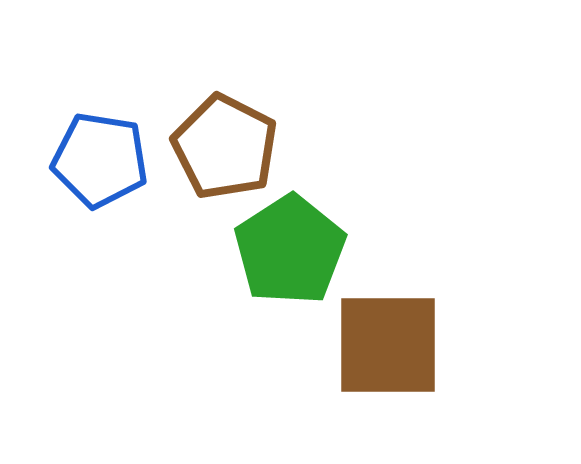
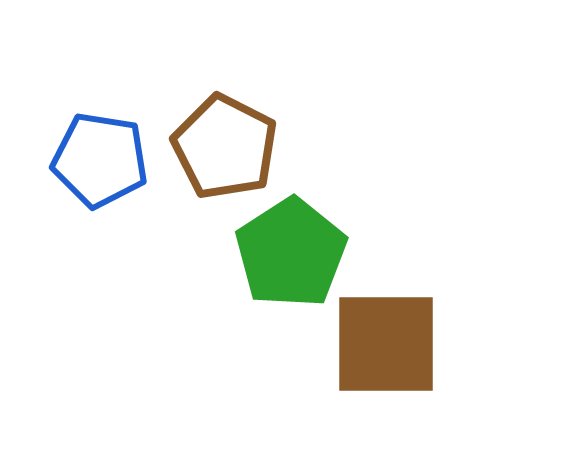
green pentagon: moved 1 px right, 3 px down
brown square: moved 2 px left, 1 px up
